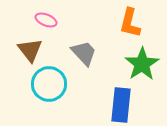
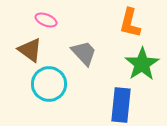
brown triangle: rotated 16 degrees counterclockwise
